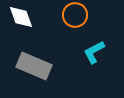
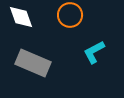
orange circle: moved 5 px left
gray rectangle: moved 1 px left, 3 px up
